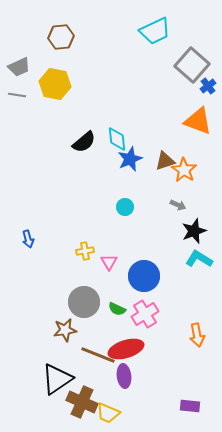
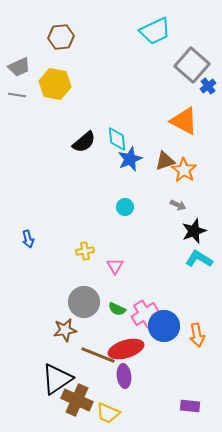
orange triangle: moved 14 px left; rotated 8 degrees clockwise
pink triangle: moved 6 px right, 4 px down
blue circle: moved 20 px right, 50 px down
brown cross: moved 5 px left, 2 px up
